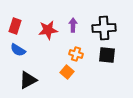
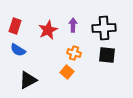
red star: rotated 18 degrees counterclockwise
orange cross: moved 2 px left, 1 px up
